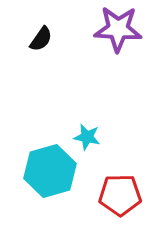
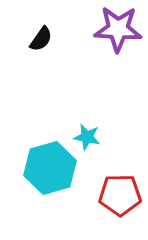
cyan hexagon: moved 3 px up
